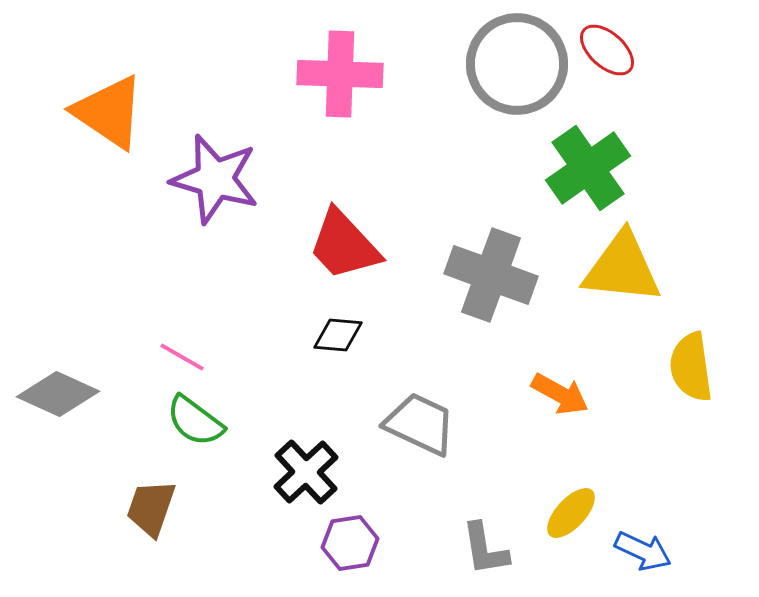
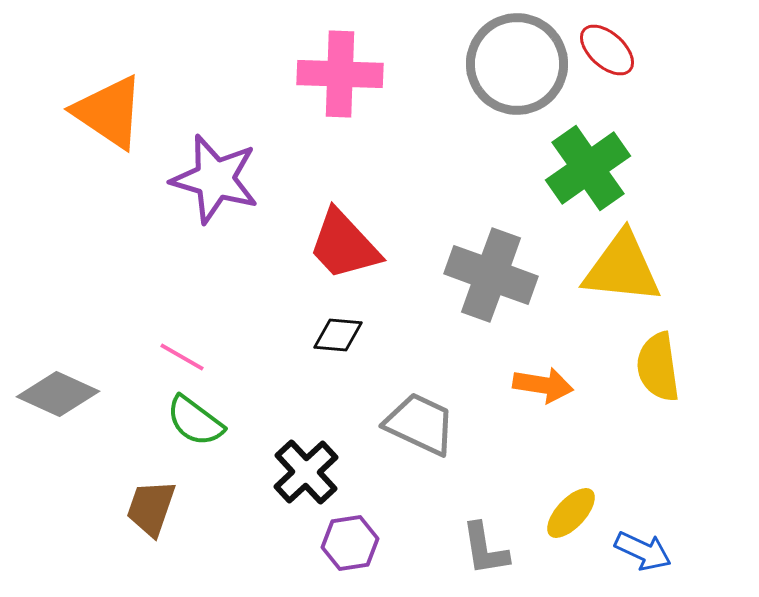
yellow semicircle: moved 33 px left
orange arrow: moved 17 px left, 9 px up; rotated 20 degrees counterclockwise
